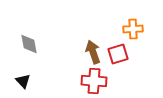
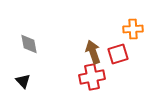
red cross: moved 2 px left, 4 px up; rotated 15 degrees counterclockwise
